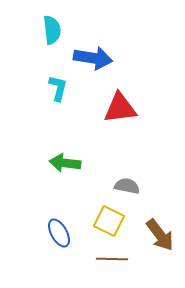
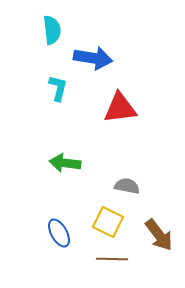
yellow square: moved 1 px left, 1 px down
brown arrow: moved 1 px left
